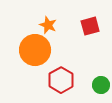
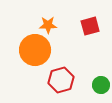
orange star: rotated 24 degrees counterclockwise
red hexagon: rotated 15 degrees clockwise
